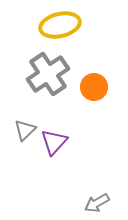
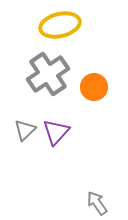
purple triangle: moved 2 px right, 10 px up
gray arrow: rotated 85 degrees clockwise
